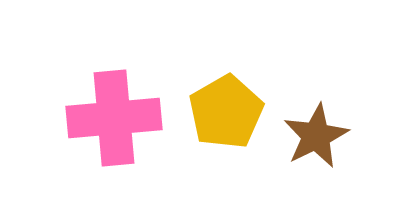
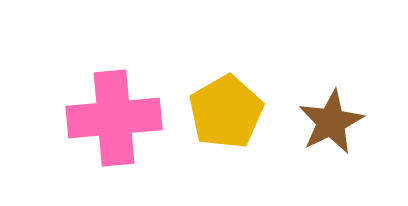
brown star: moved 15 px right, 14 px up
